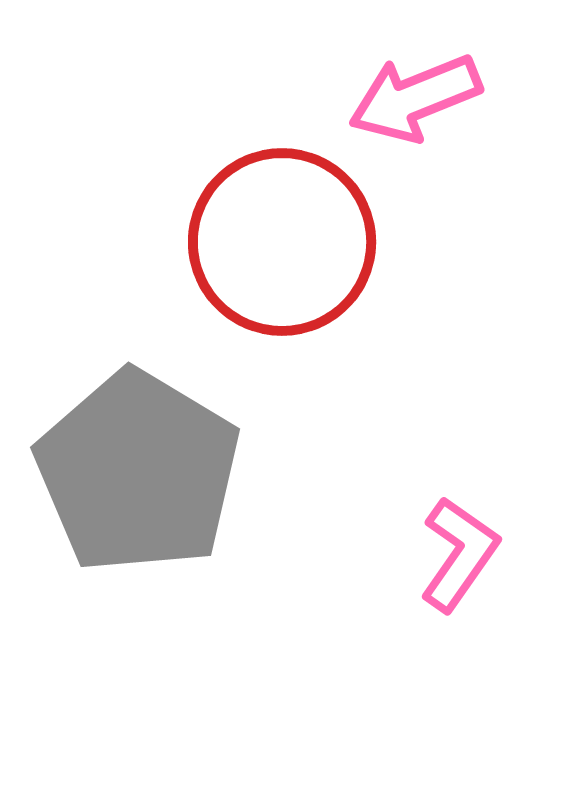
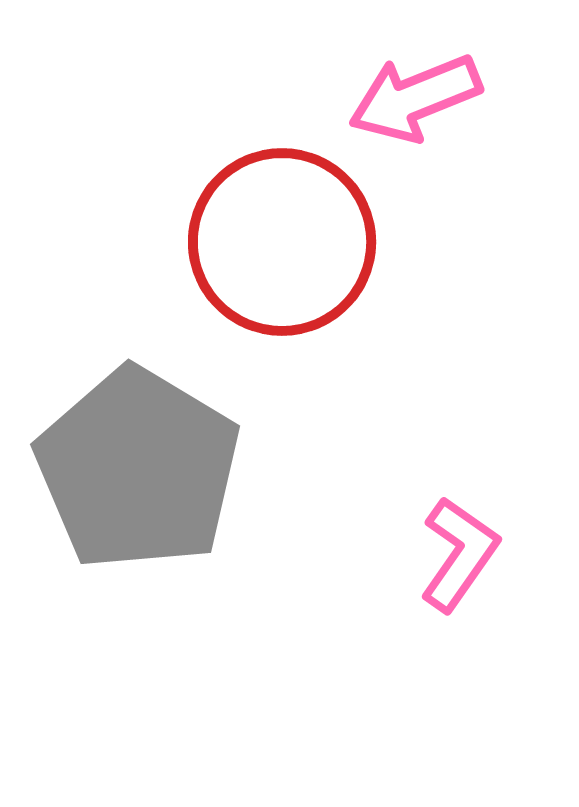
gray pentagon: moved 3 px up
